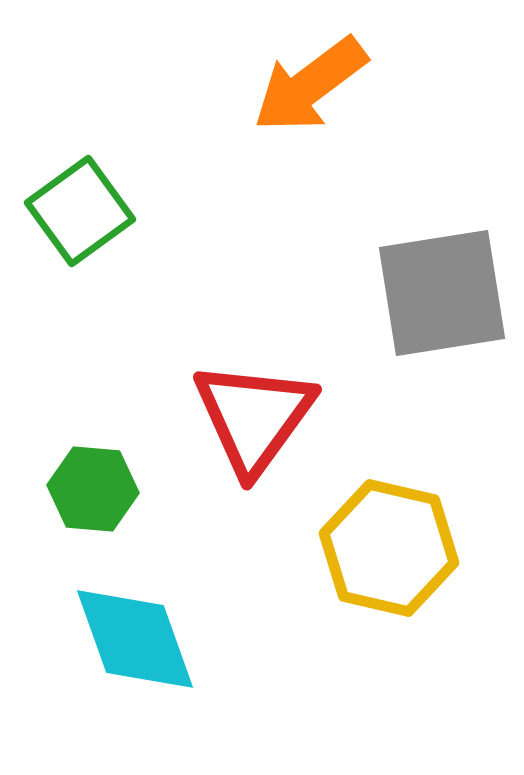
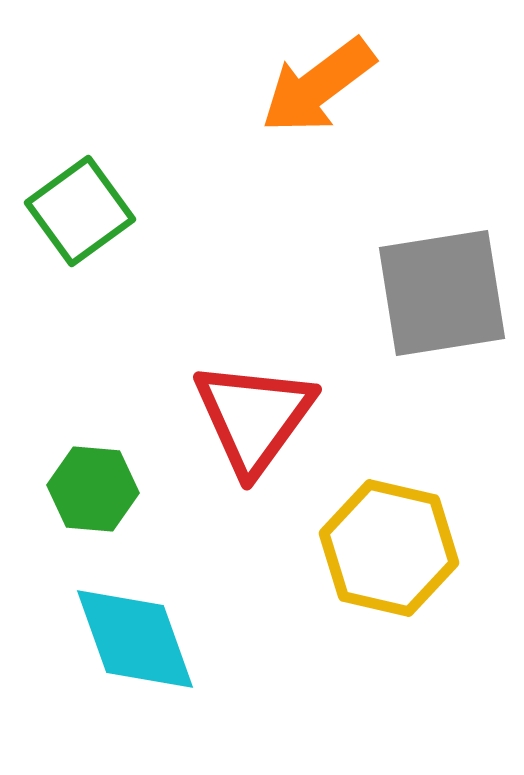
orange arrow: moved 8 px right, 1 px down
